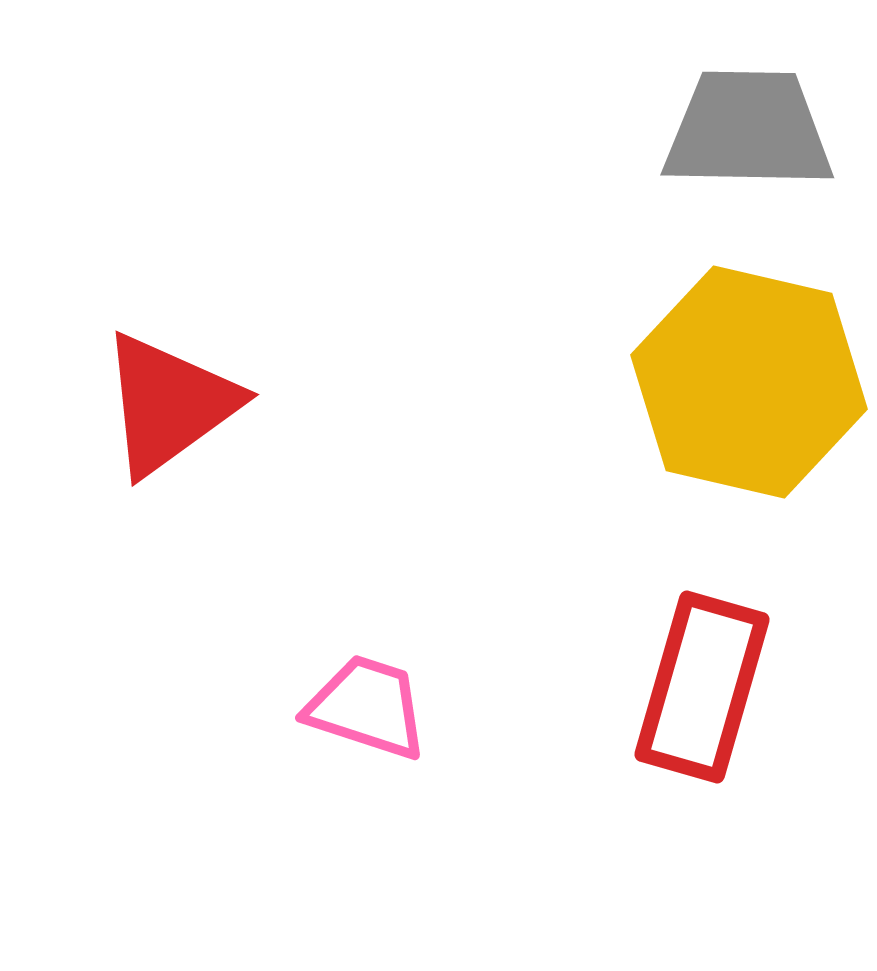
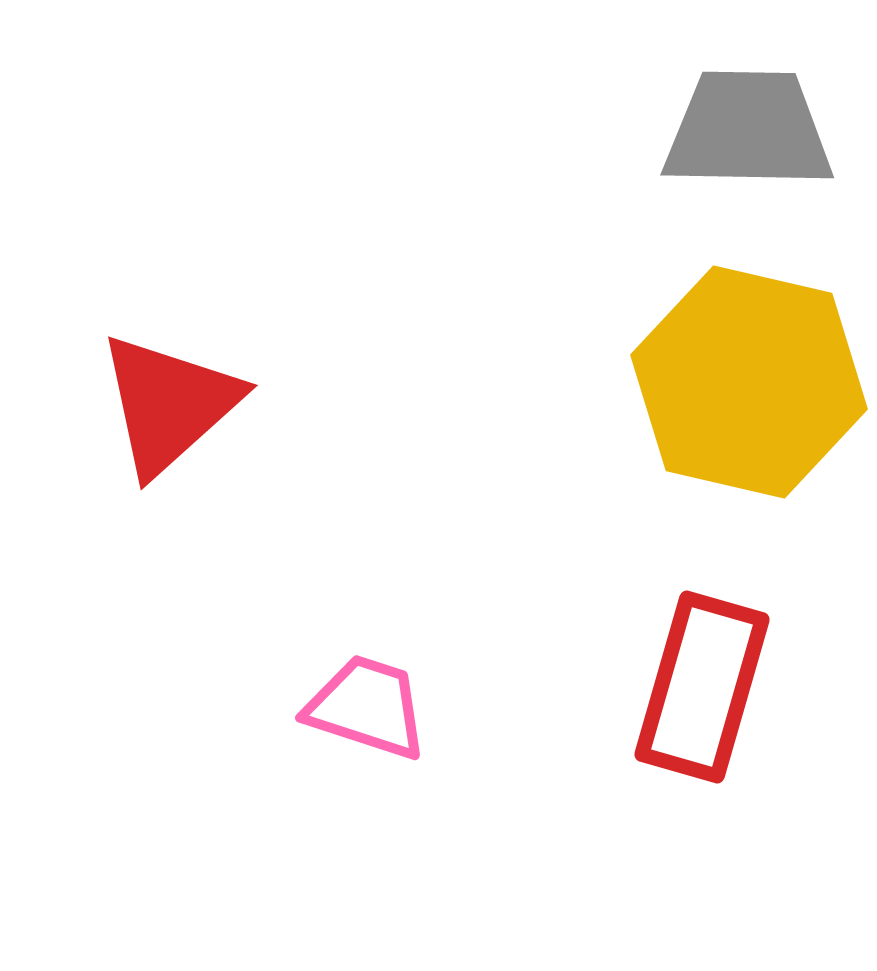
red triangle: rotated 6 degrees counterclockwise
